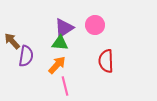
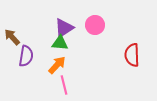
brown arrow: moved 4 px up
red semicircle: moved 26 px right, 6 px up
pink line: moved 1 px left, 1 px up
